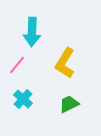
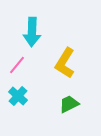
cyan cross: moved 5 px left, 3 px up
